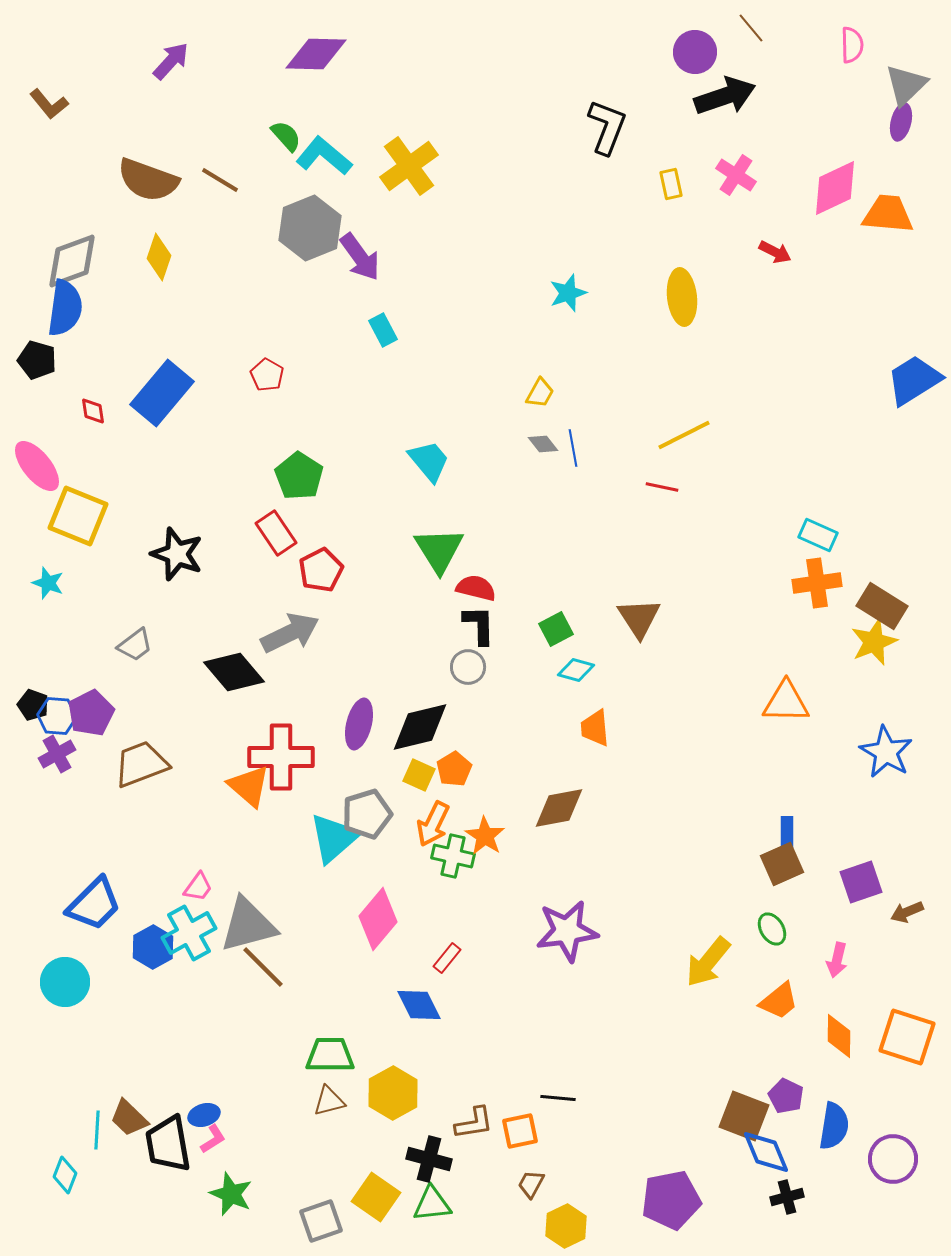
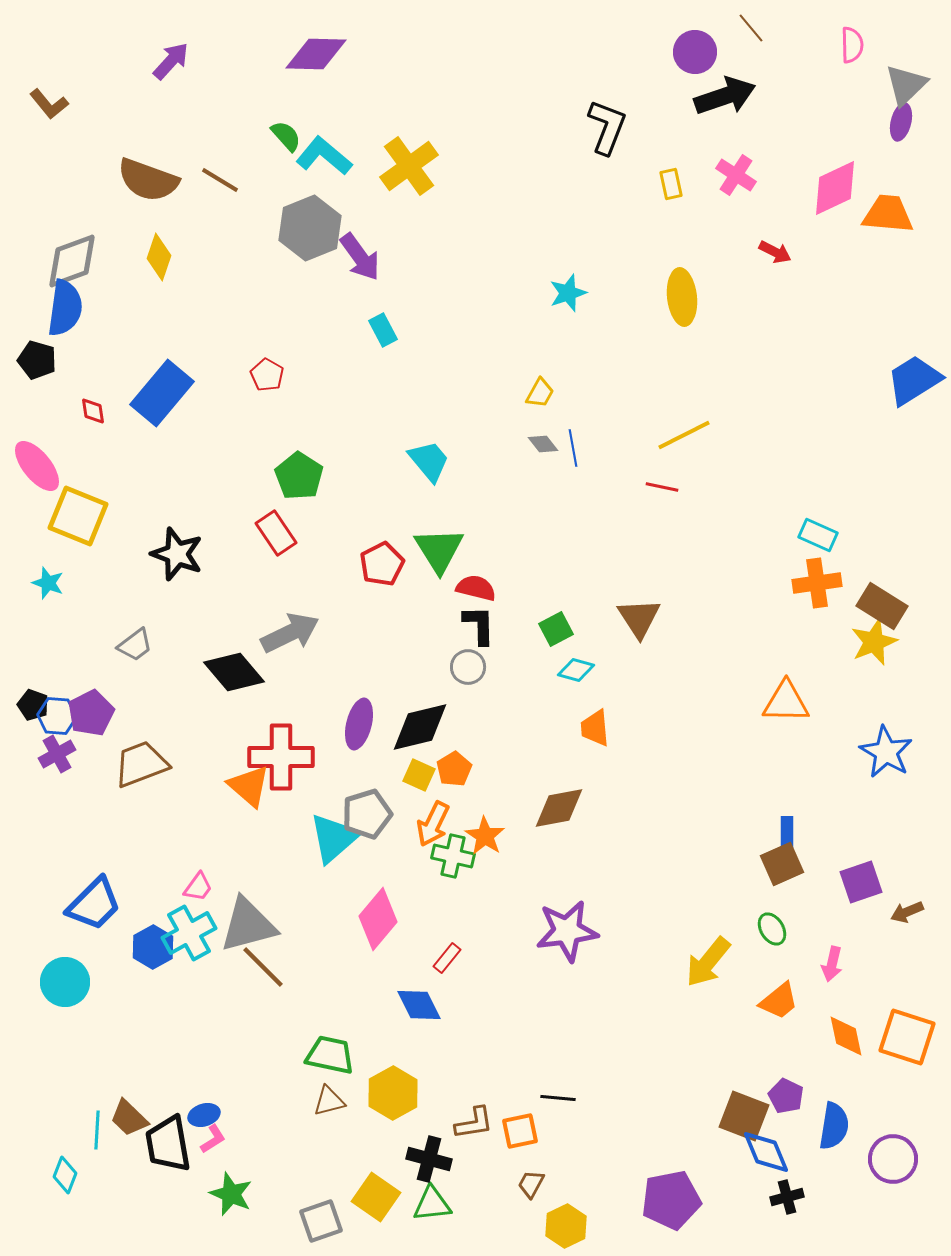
red pentagon at (321, 570): moved 61 px right, 6 px up
pink arrow at (837, 960): moved 5 px left, 4 px down
orange diamond at (839, 1036): moved 7 px right; rotated 12 degrees counterclockwise
green trapezoid at (330, 1055): rotated 12 degrees clockwise
